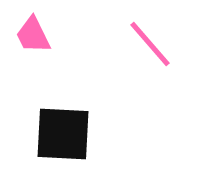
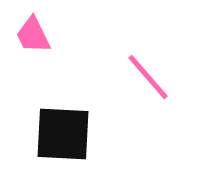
pink line: moved 2 px left, 33 px down
